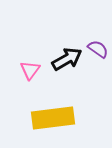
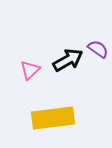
black arrow: moved 1 px right, 1 px down
pink triangle: rotated 10 degrees clockwise
